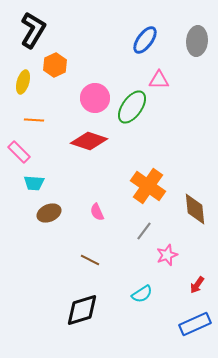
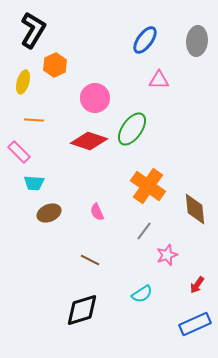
green ellipse: moved 22 px down
